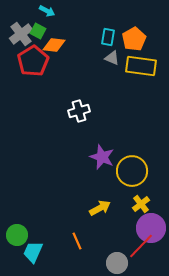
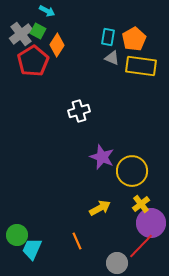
orange diamond: moved 3 px right; rotated 65 degrees counterclockwise
purple circle: moved 5 px up
cyan trapezoid: moved 1 px left, 3 px up
